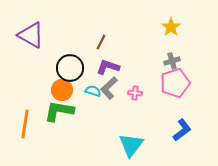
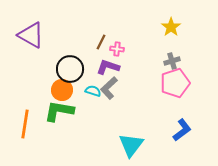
black circle: moved 1 px down
pink cross: moved 18 px left, 44 px up
